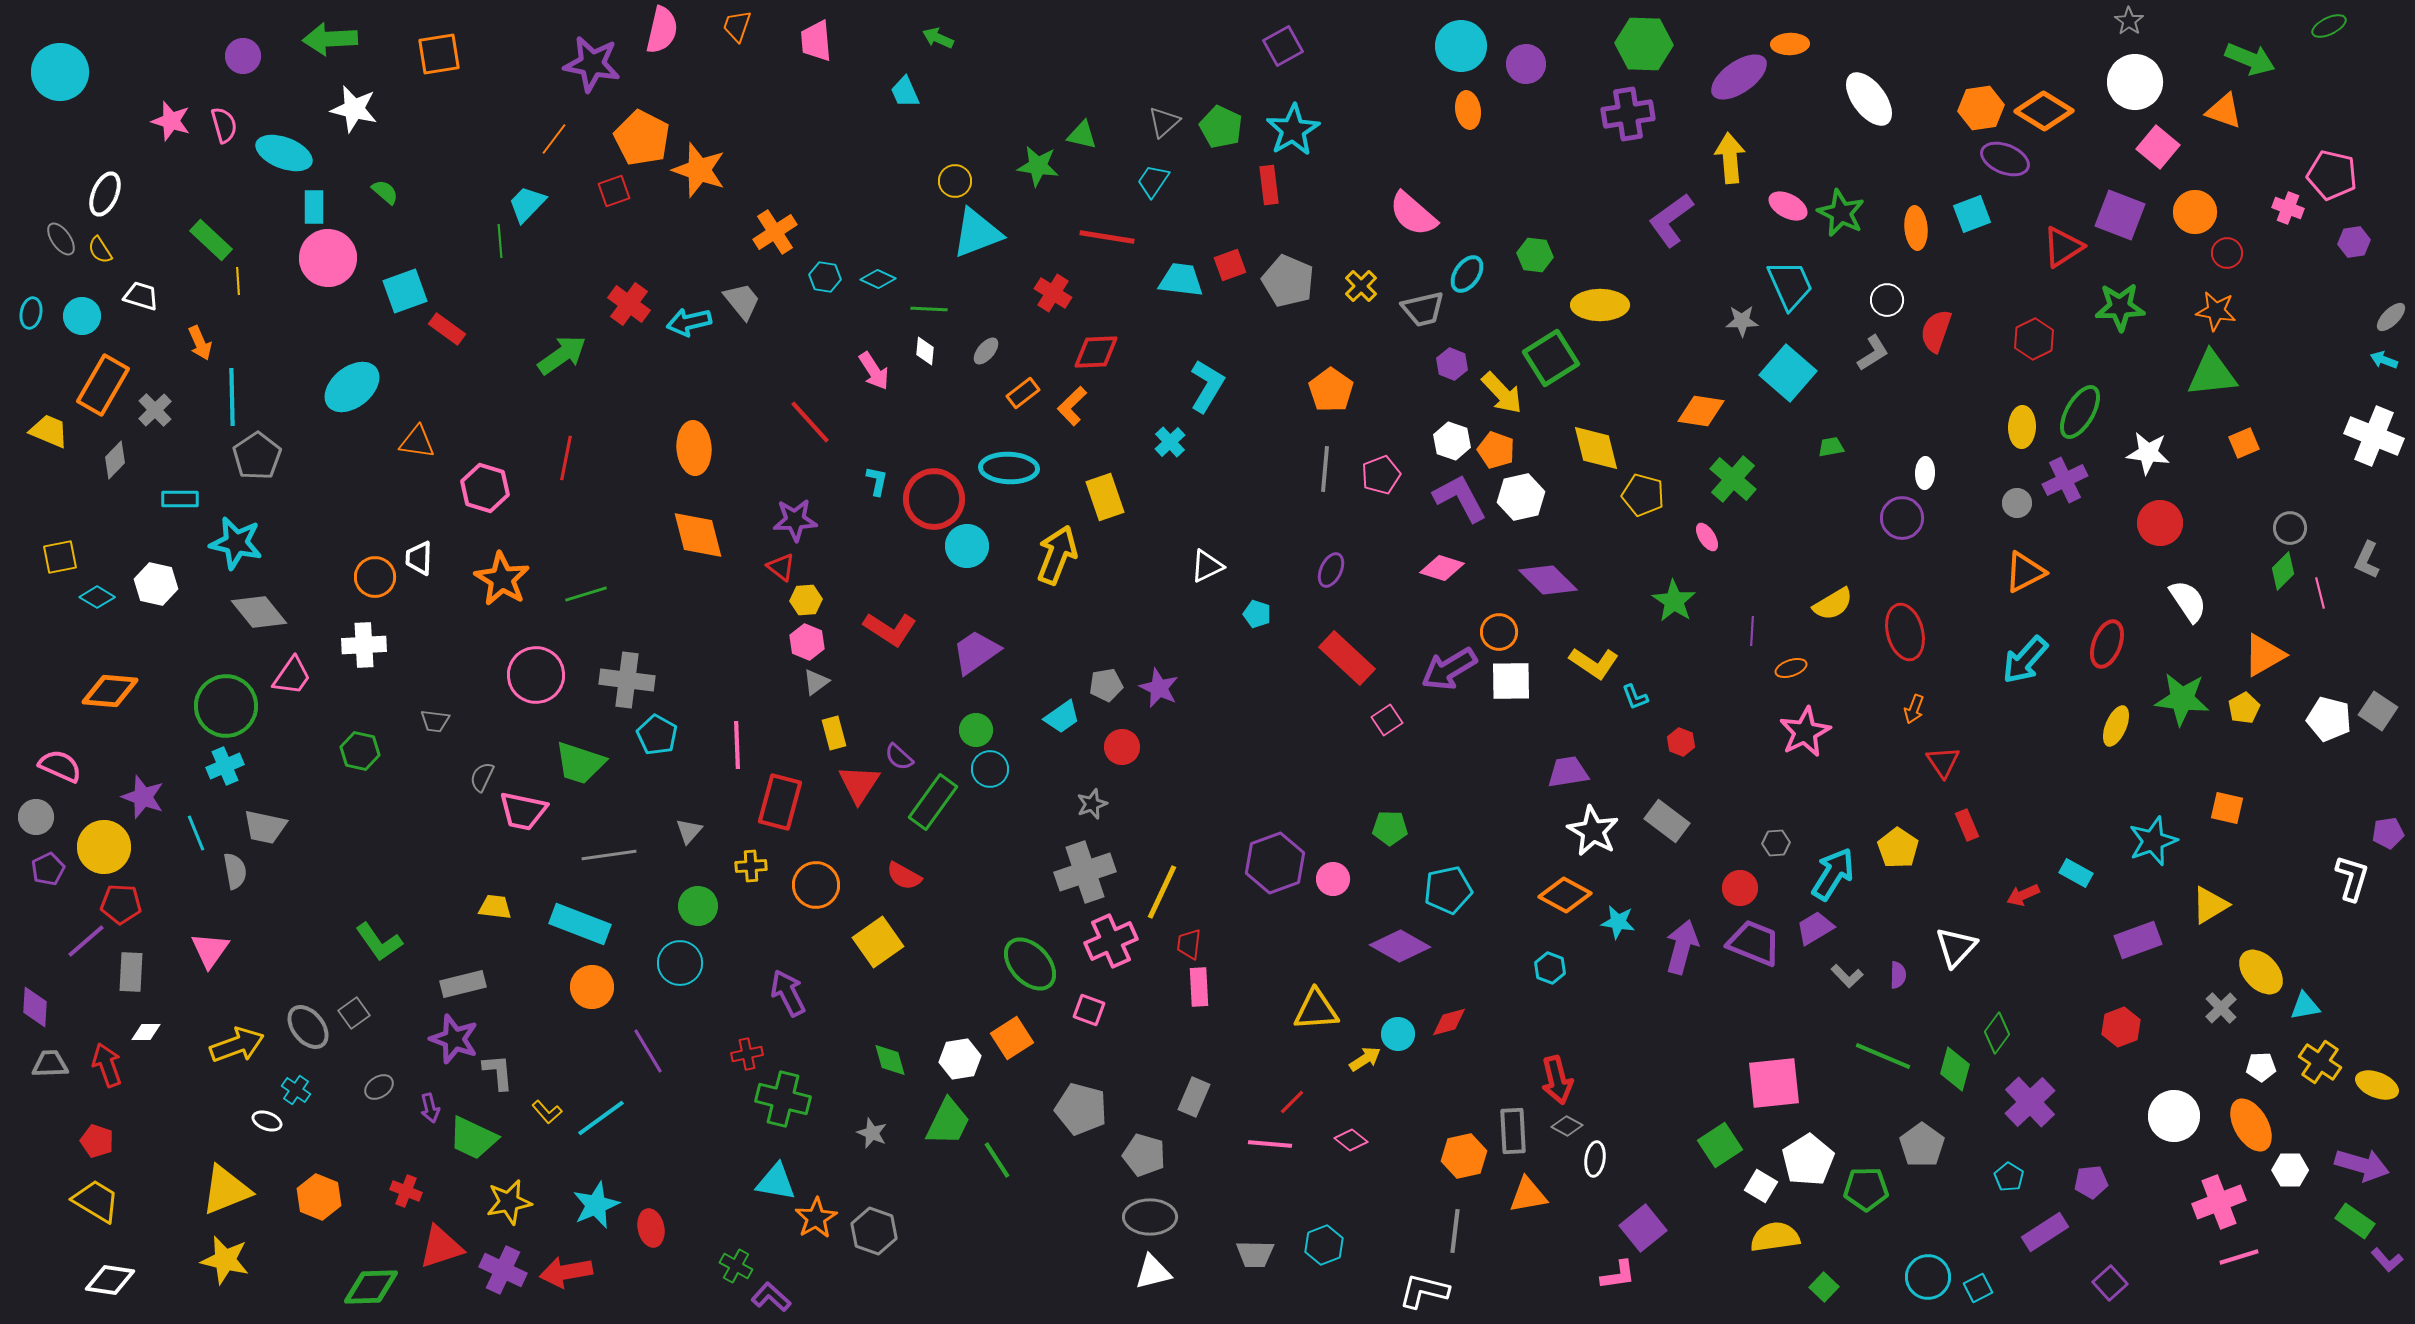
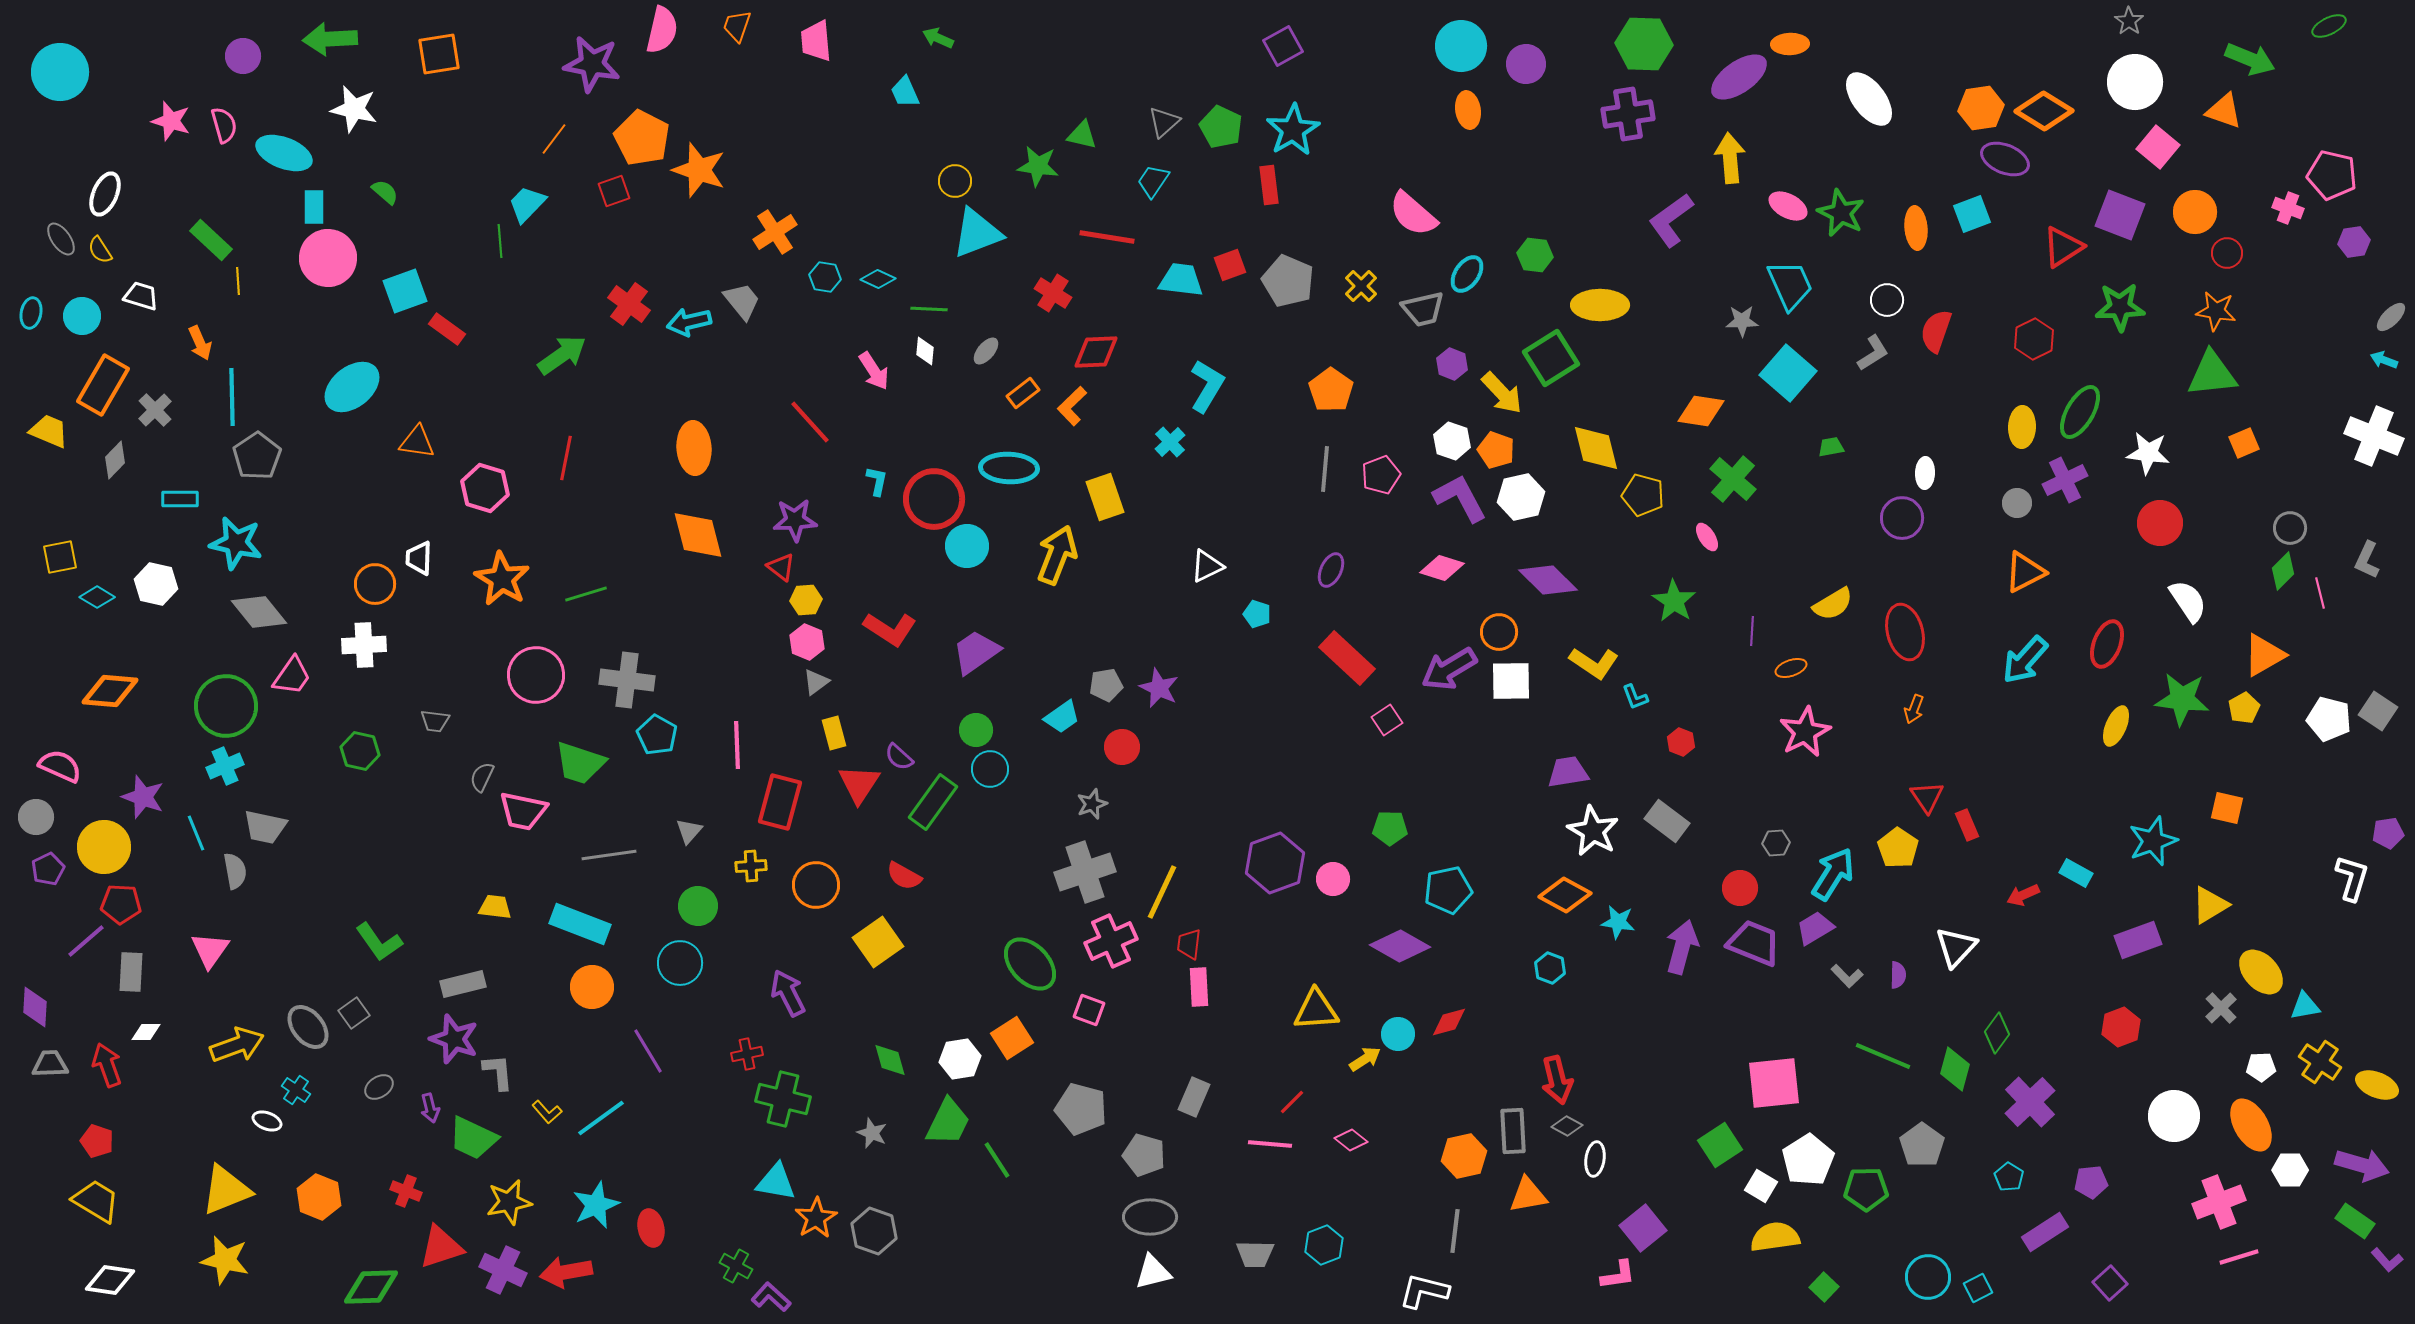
orange circle at (375, 577): moved 7 px down
red triangle at (1943, 762): moved 16 px left, 35 px down
